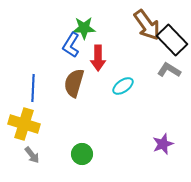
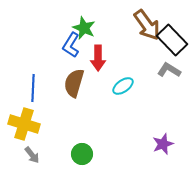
green star: rotated 25 degrees clockwise
